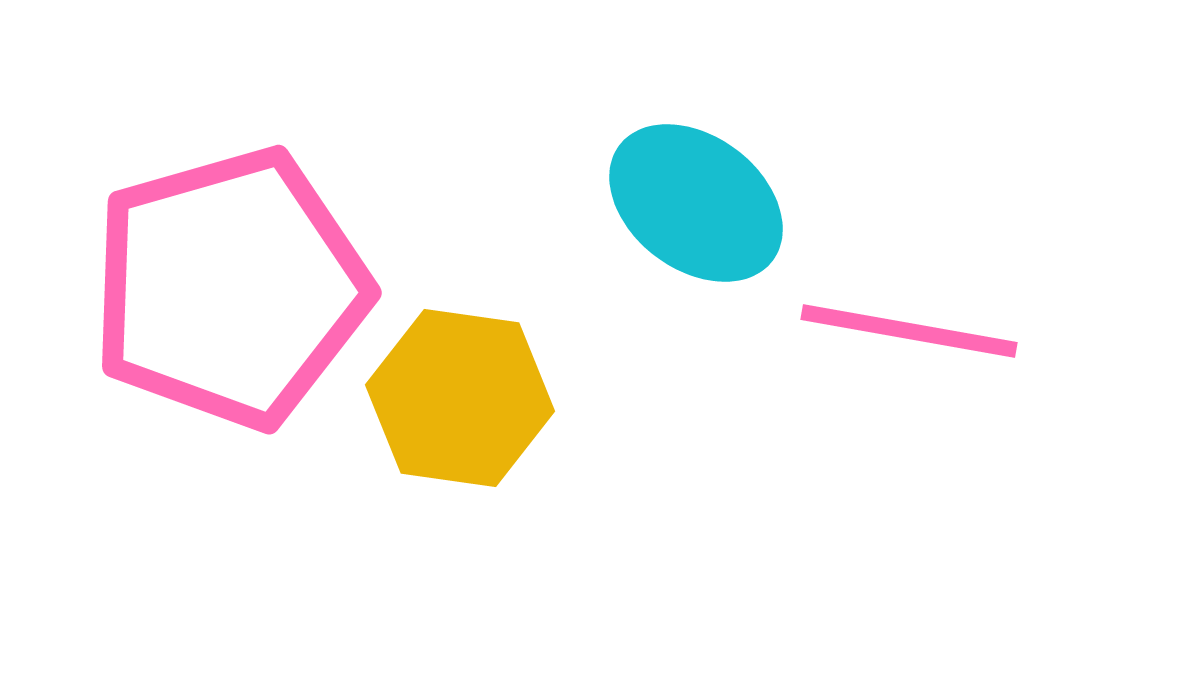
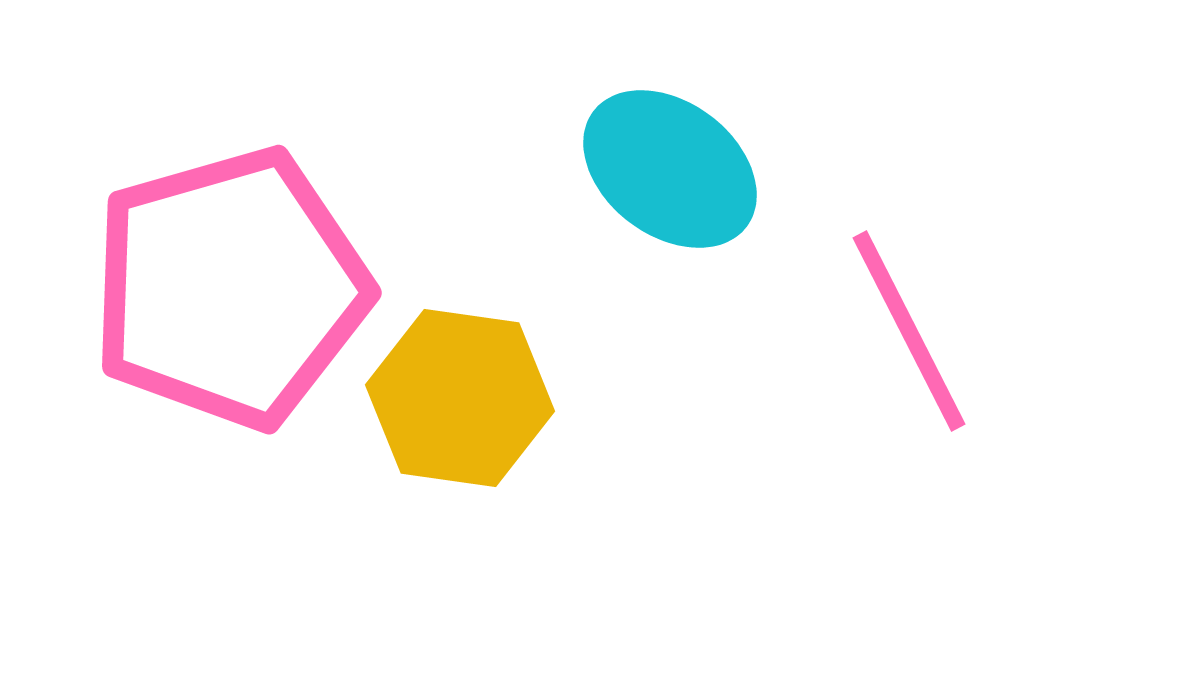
cyan ellipse: moved 26 px left, 34 px up
pink line: rotated 53 degrees clockwise
